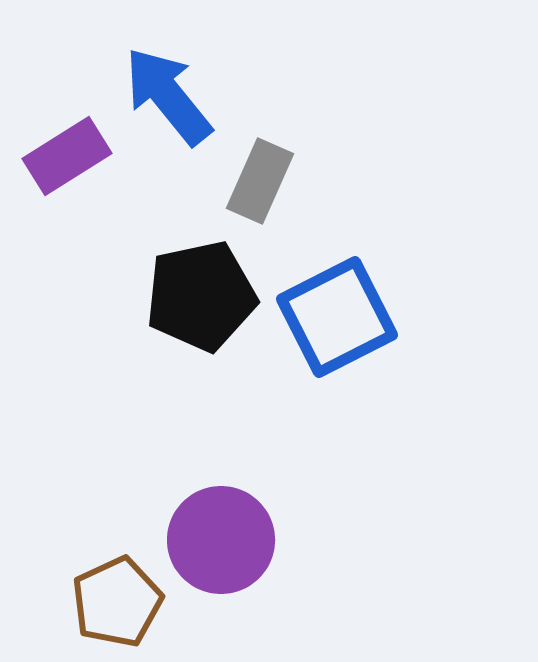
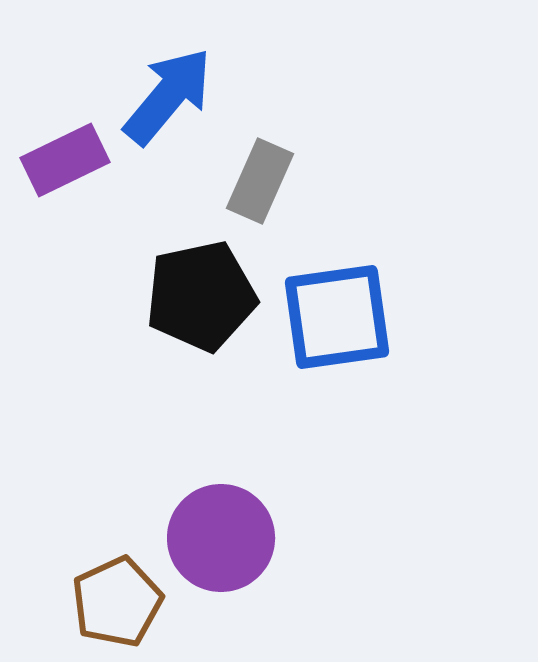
blue arrow: rotated 79 degrees clockwise
purple rectangle: moved 2 px left, 4 px down; rotated 6 degrees clockwise
blue square: rotated 19 degrees clockwise
purple circle: moved 2 px up
